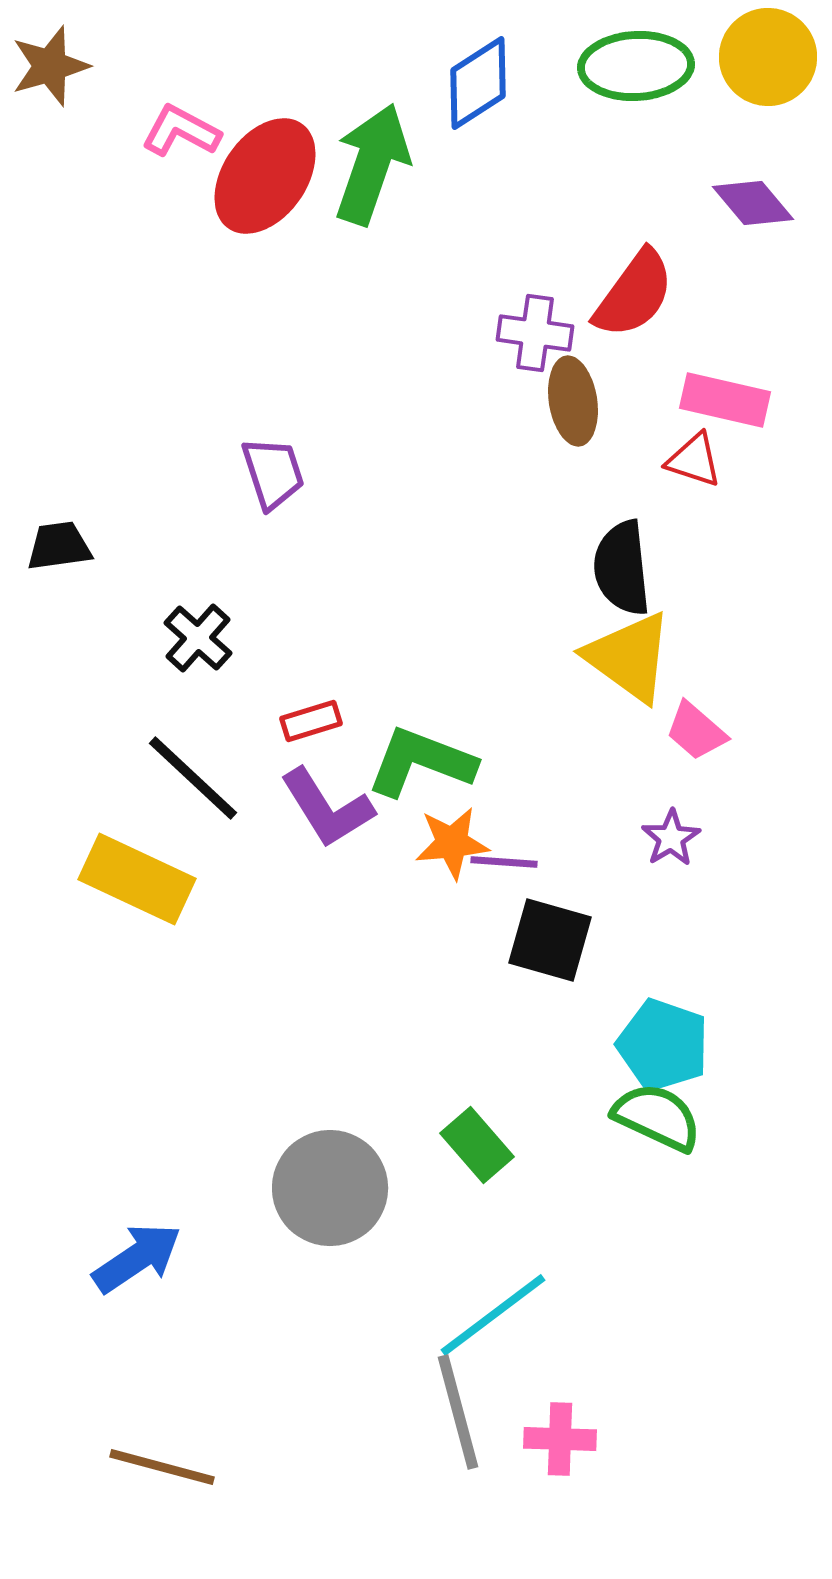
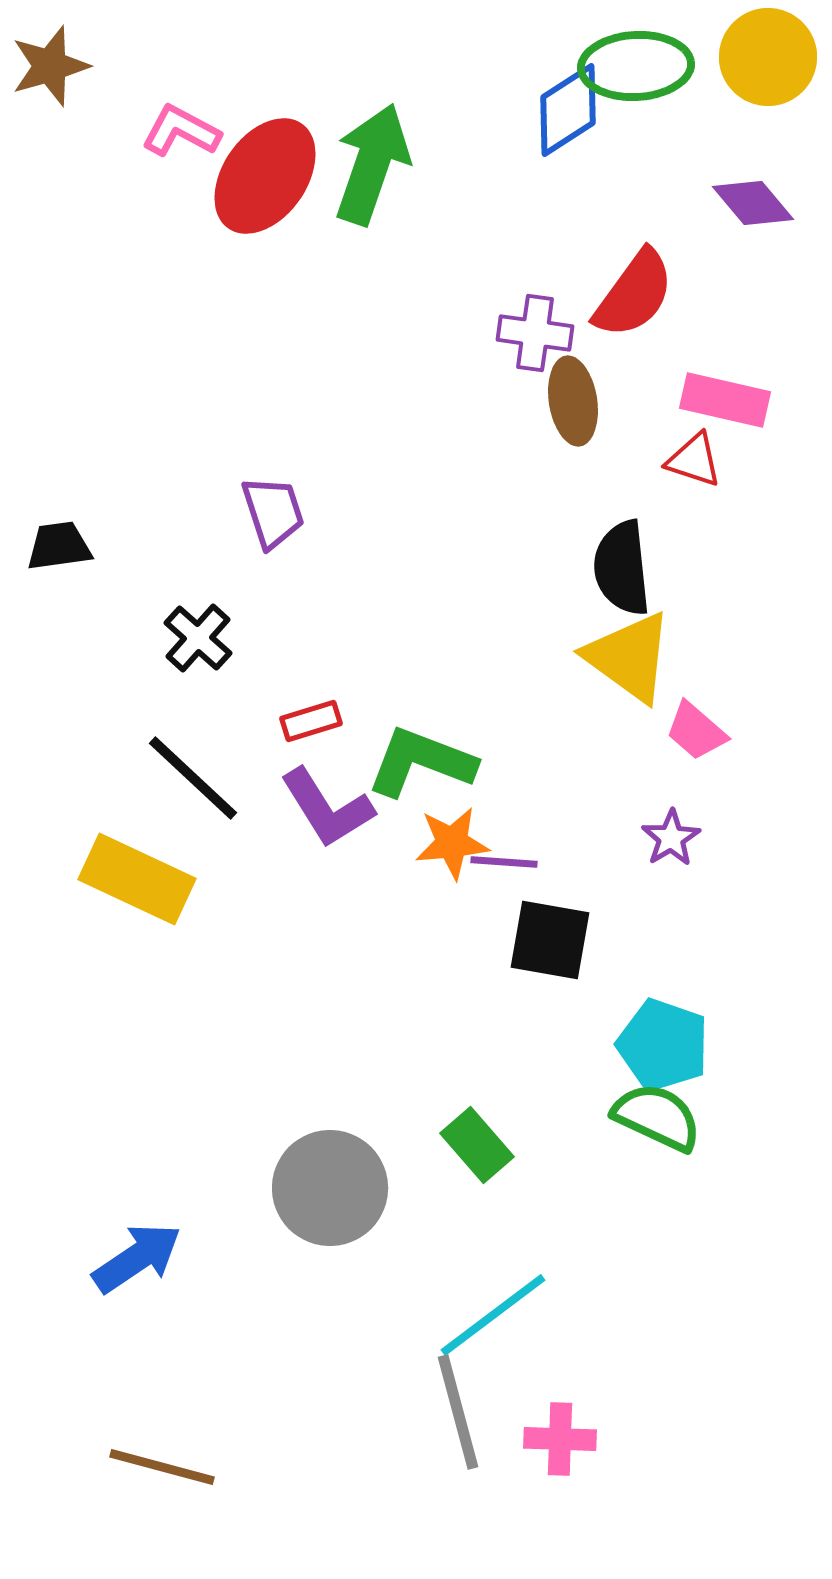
blue diamond: moved 90 px right, 27 px down
purple trapezoid: moved 39 px down
black square: rotated 6 degrees counterclockwise
